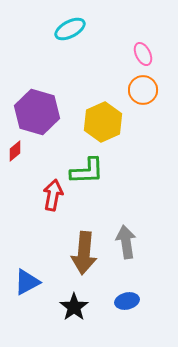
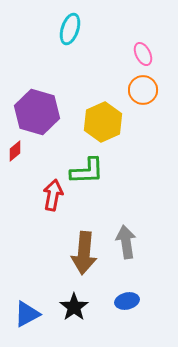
cyan ellipse: rotated 44 degrees counterclockwise
blue triangle: moved 32 px down
